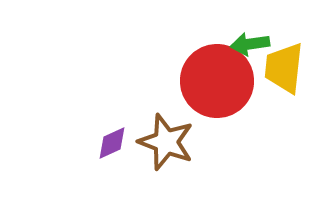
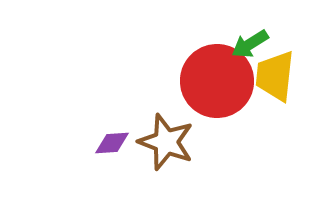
green arrow: rotated 24 degrees counterclockwise
yellow trapezoid: moved 9 px left, 8 px down
purple diamond: rotated 21 degrees clockwise
